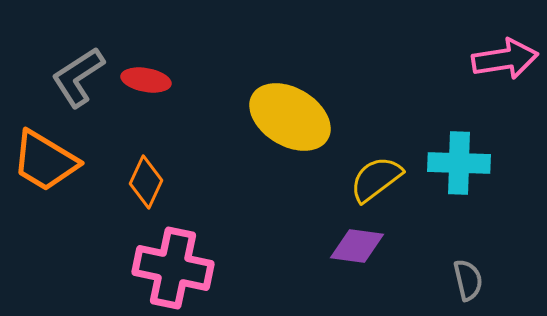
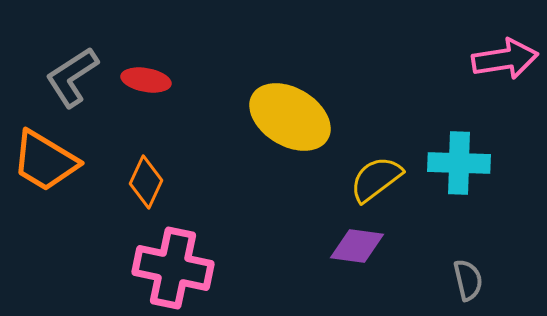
gray L-shape: moved 6 px left
